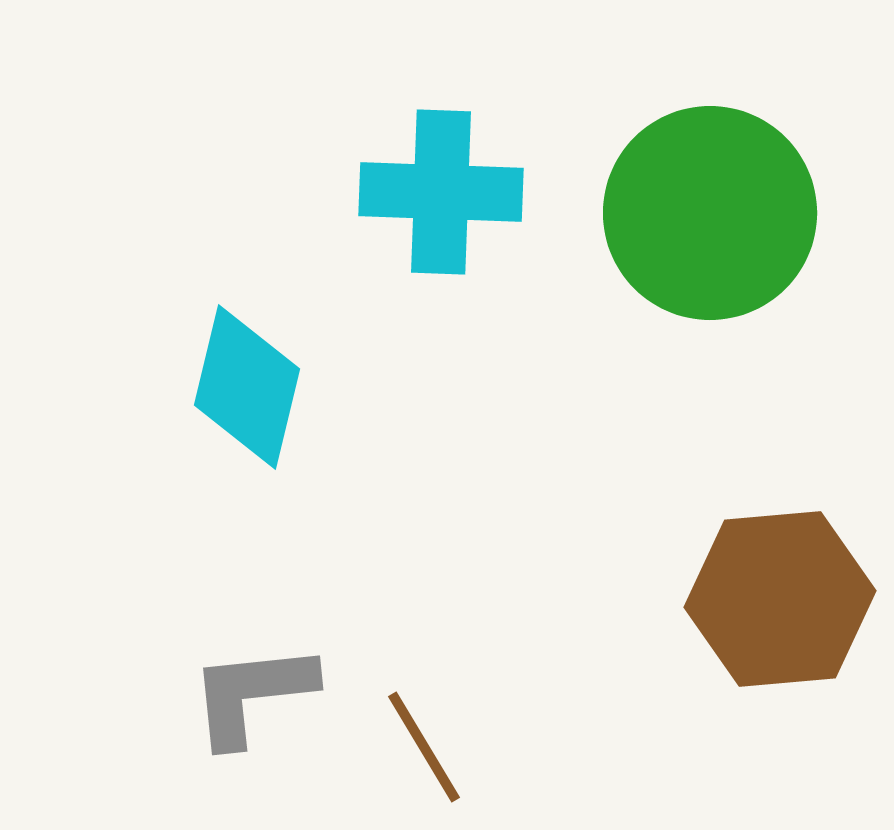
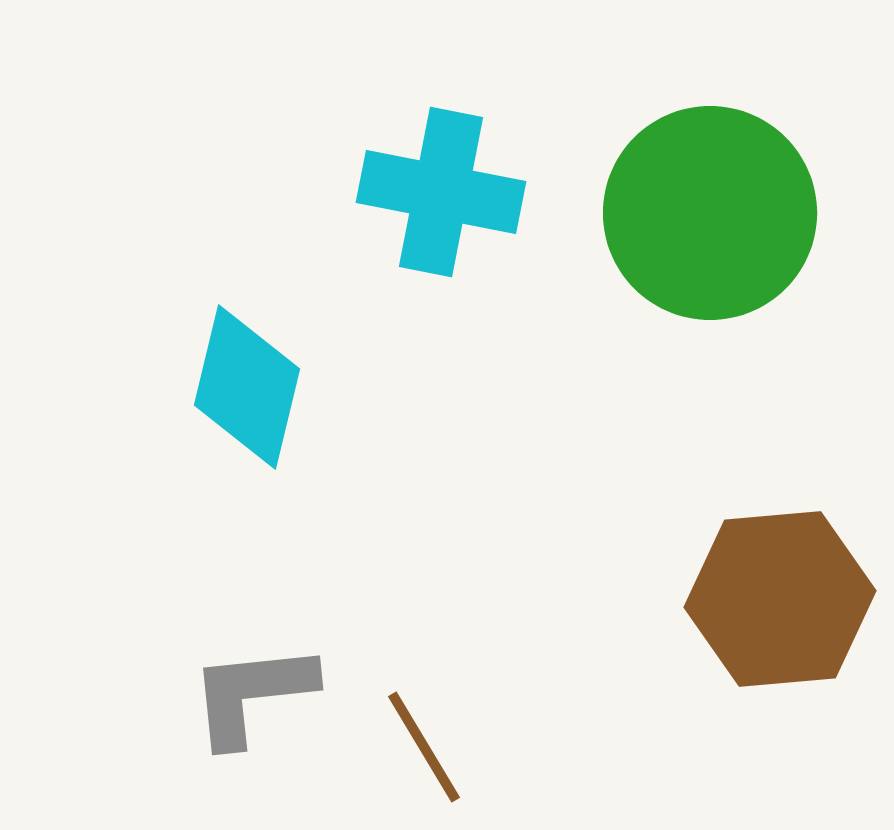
cyan cross: rotated 9 degrees clockwise
